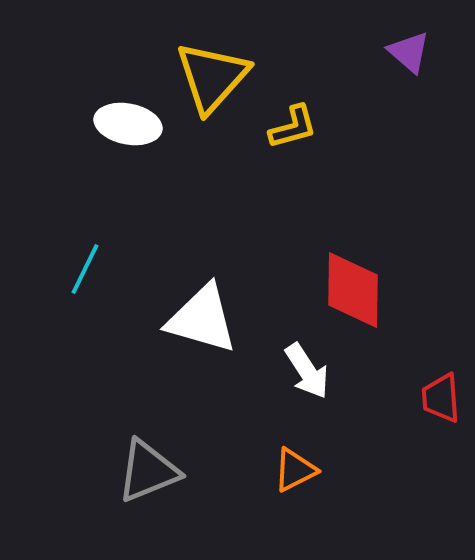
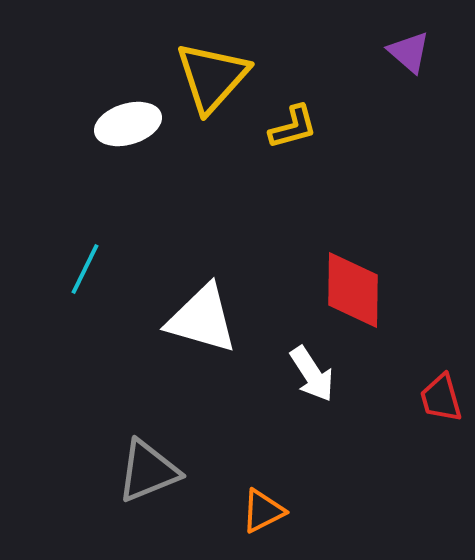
white ellipse: rotated 28 degrees counterclockwise
white arrow: moved 5 px right, 3 px down
red trapezoid: rotated 12 degrees counterclockwise
orange triangle: moved 32 px left, 41 px down
